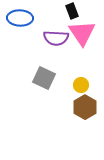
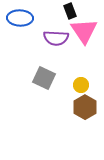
black rectangle: moved 2 px left
pink triangle: moved 2 px right, 2 px up
